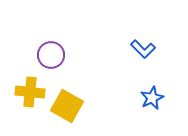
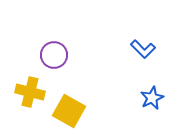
purple circle: moved 3 px right
yellow cross: rotated 8 degrees clockwise
yellow square: moved 2 px right, 5 px down
